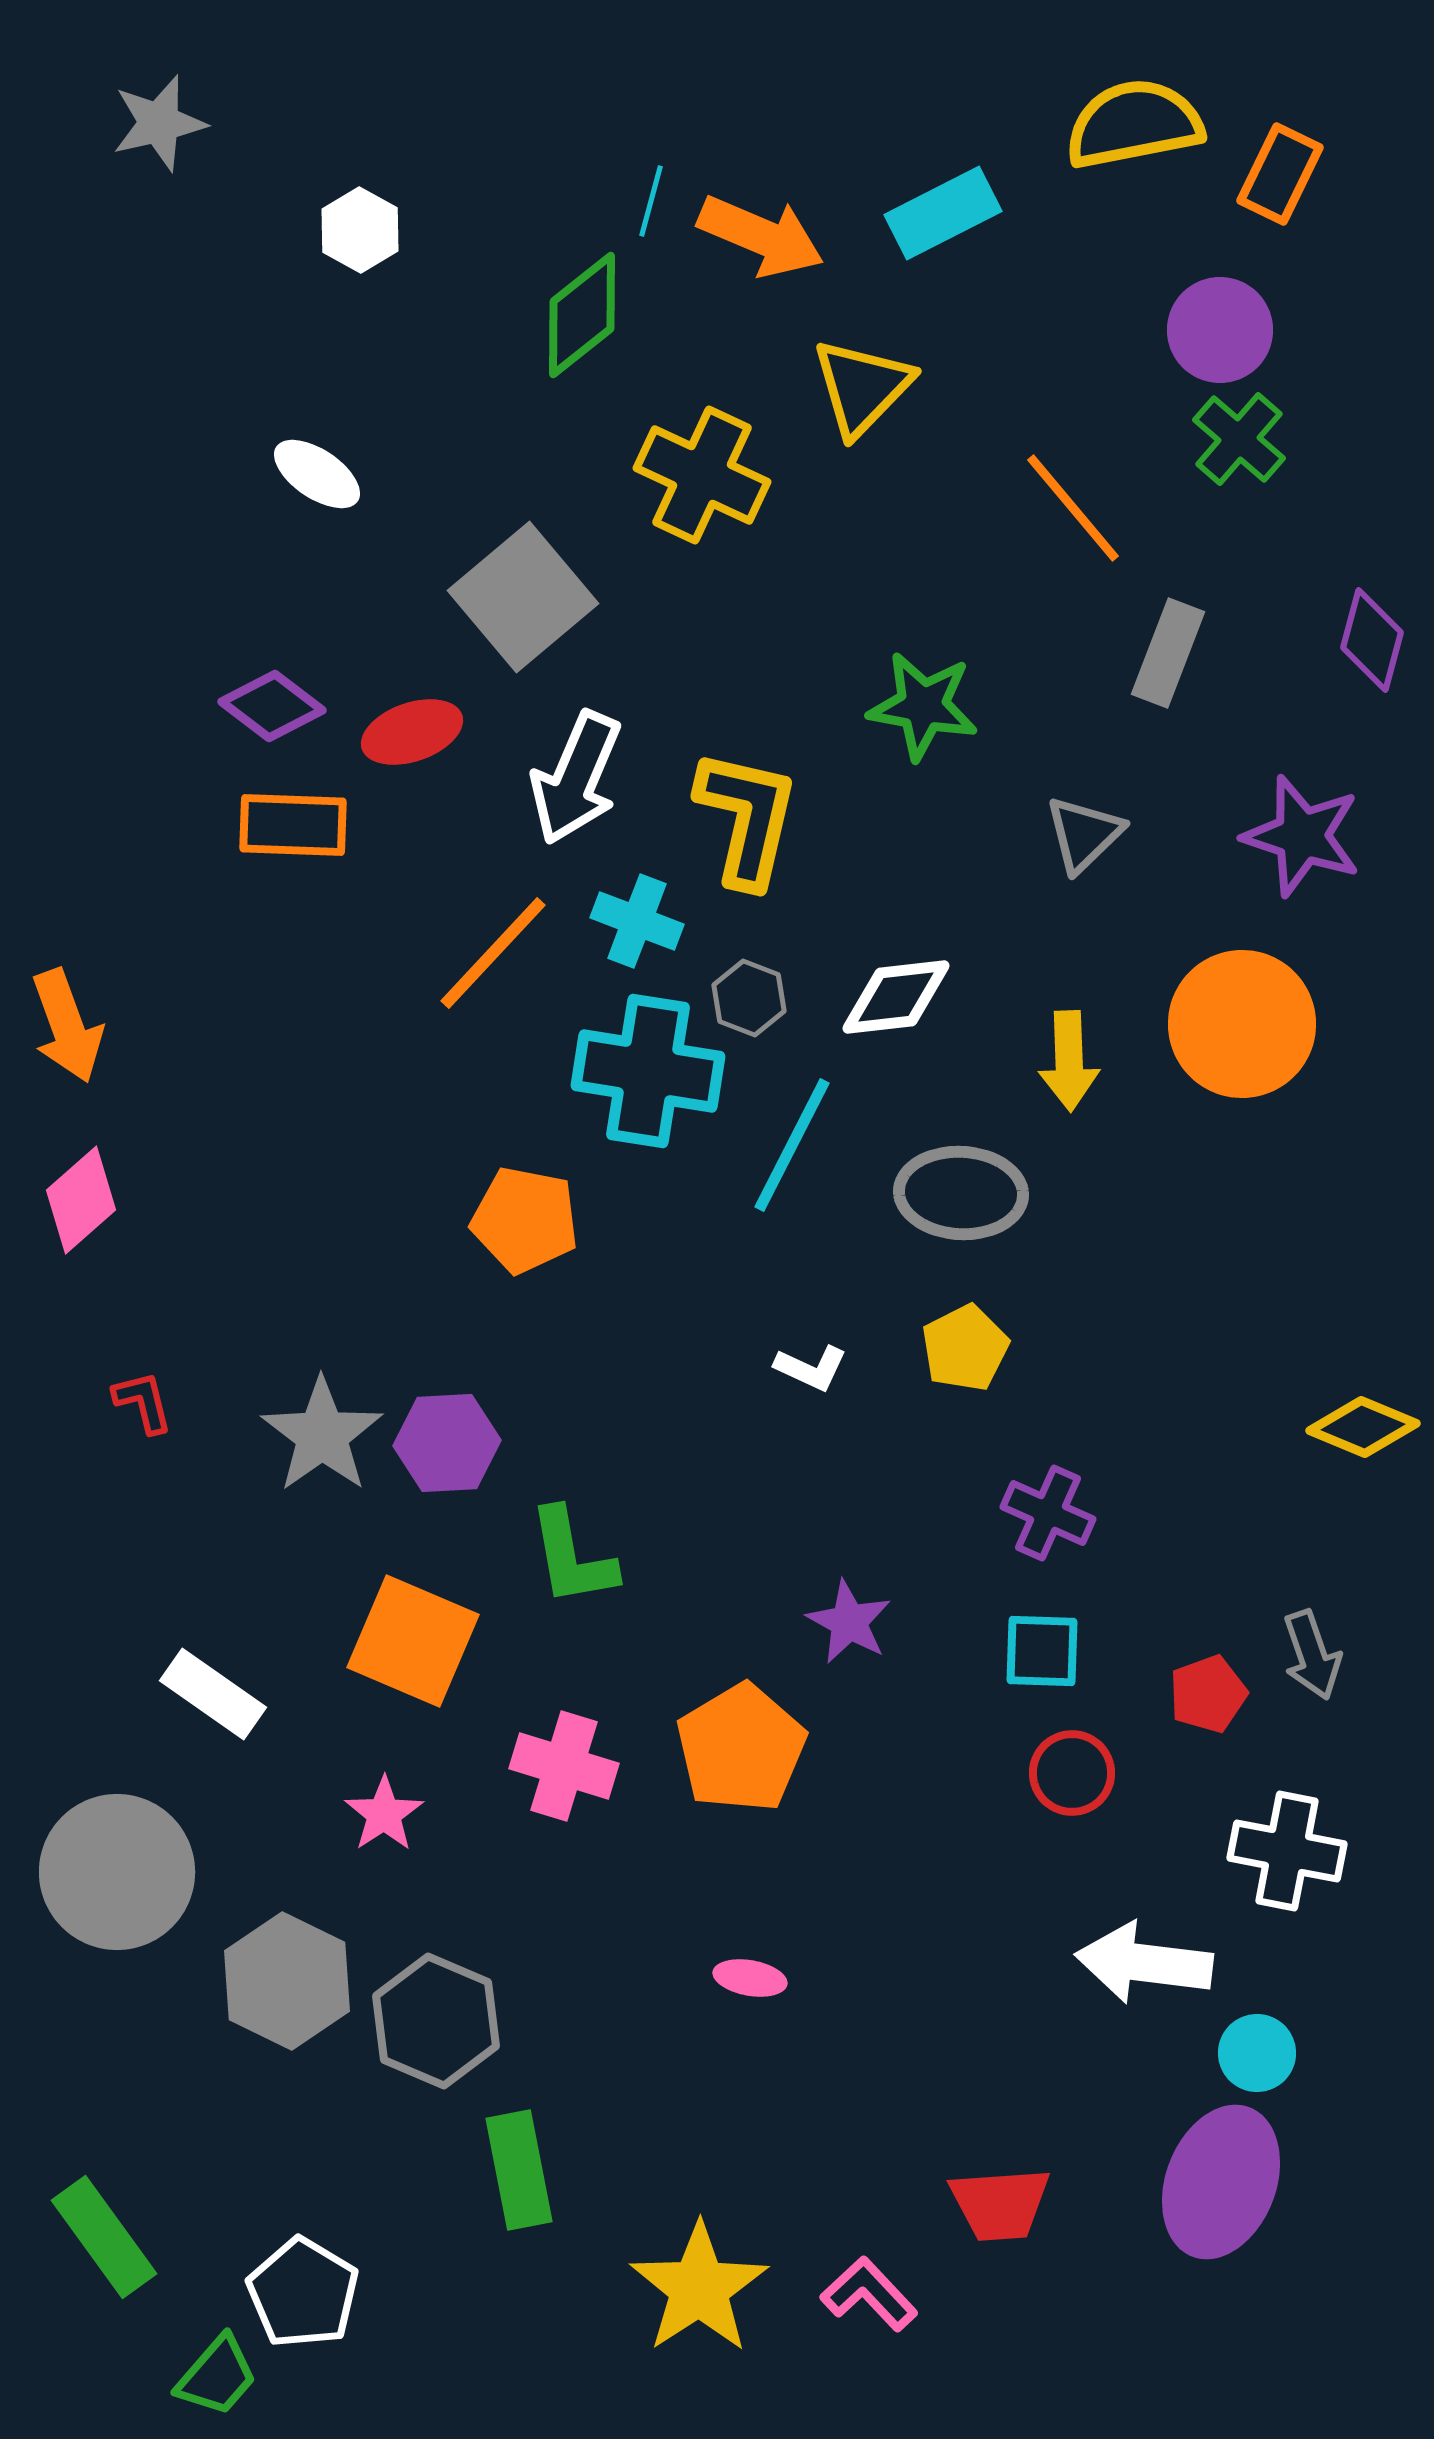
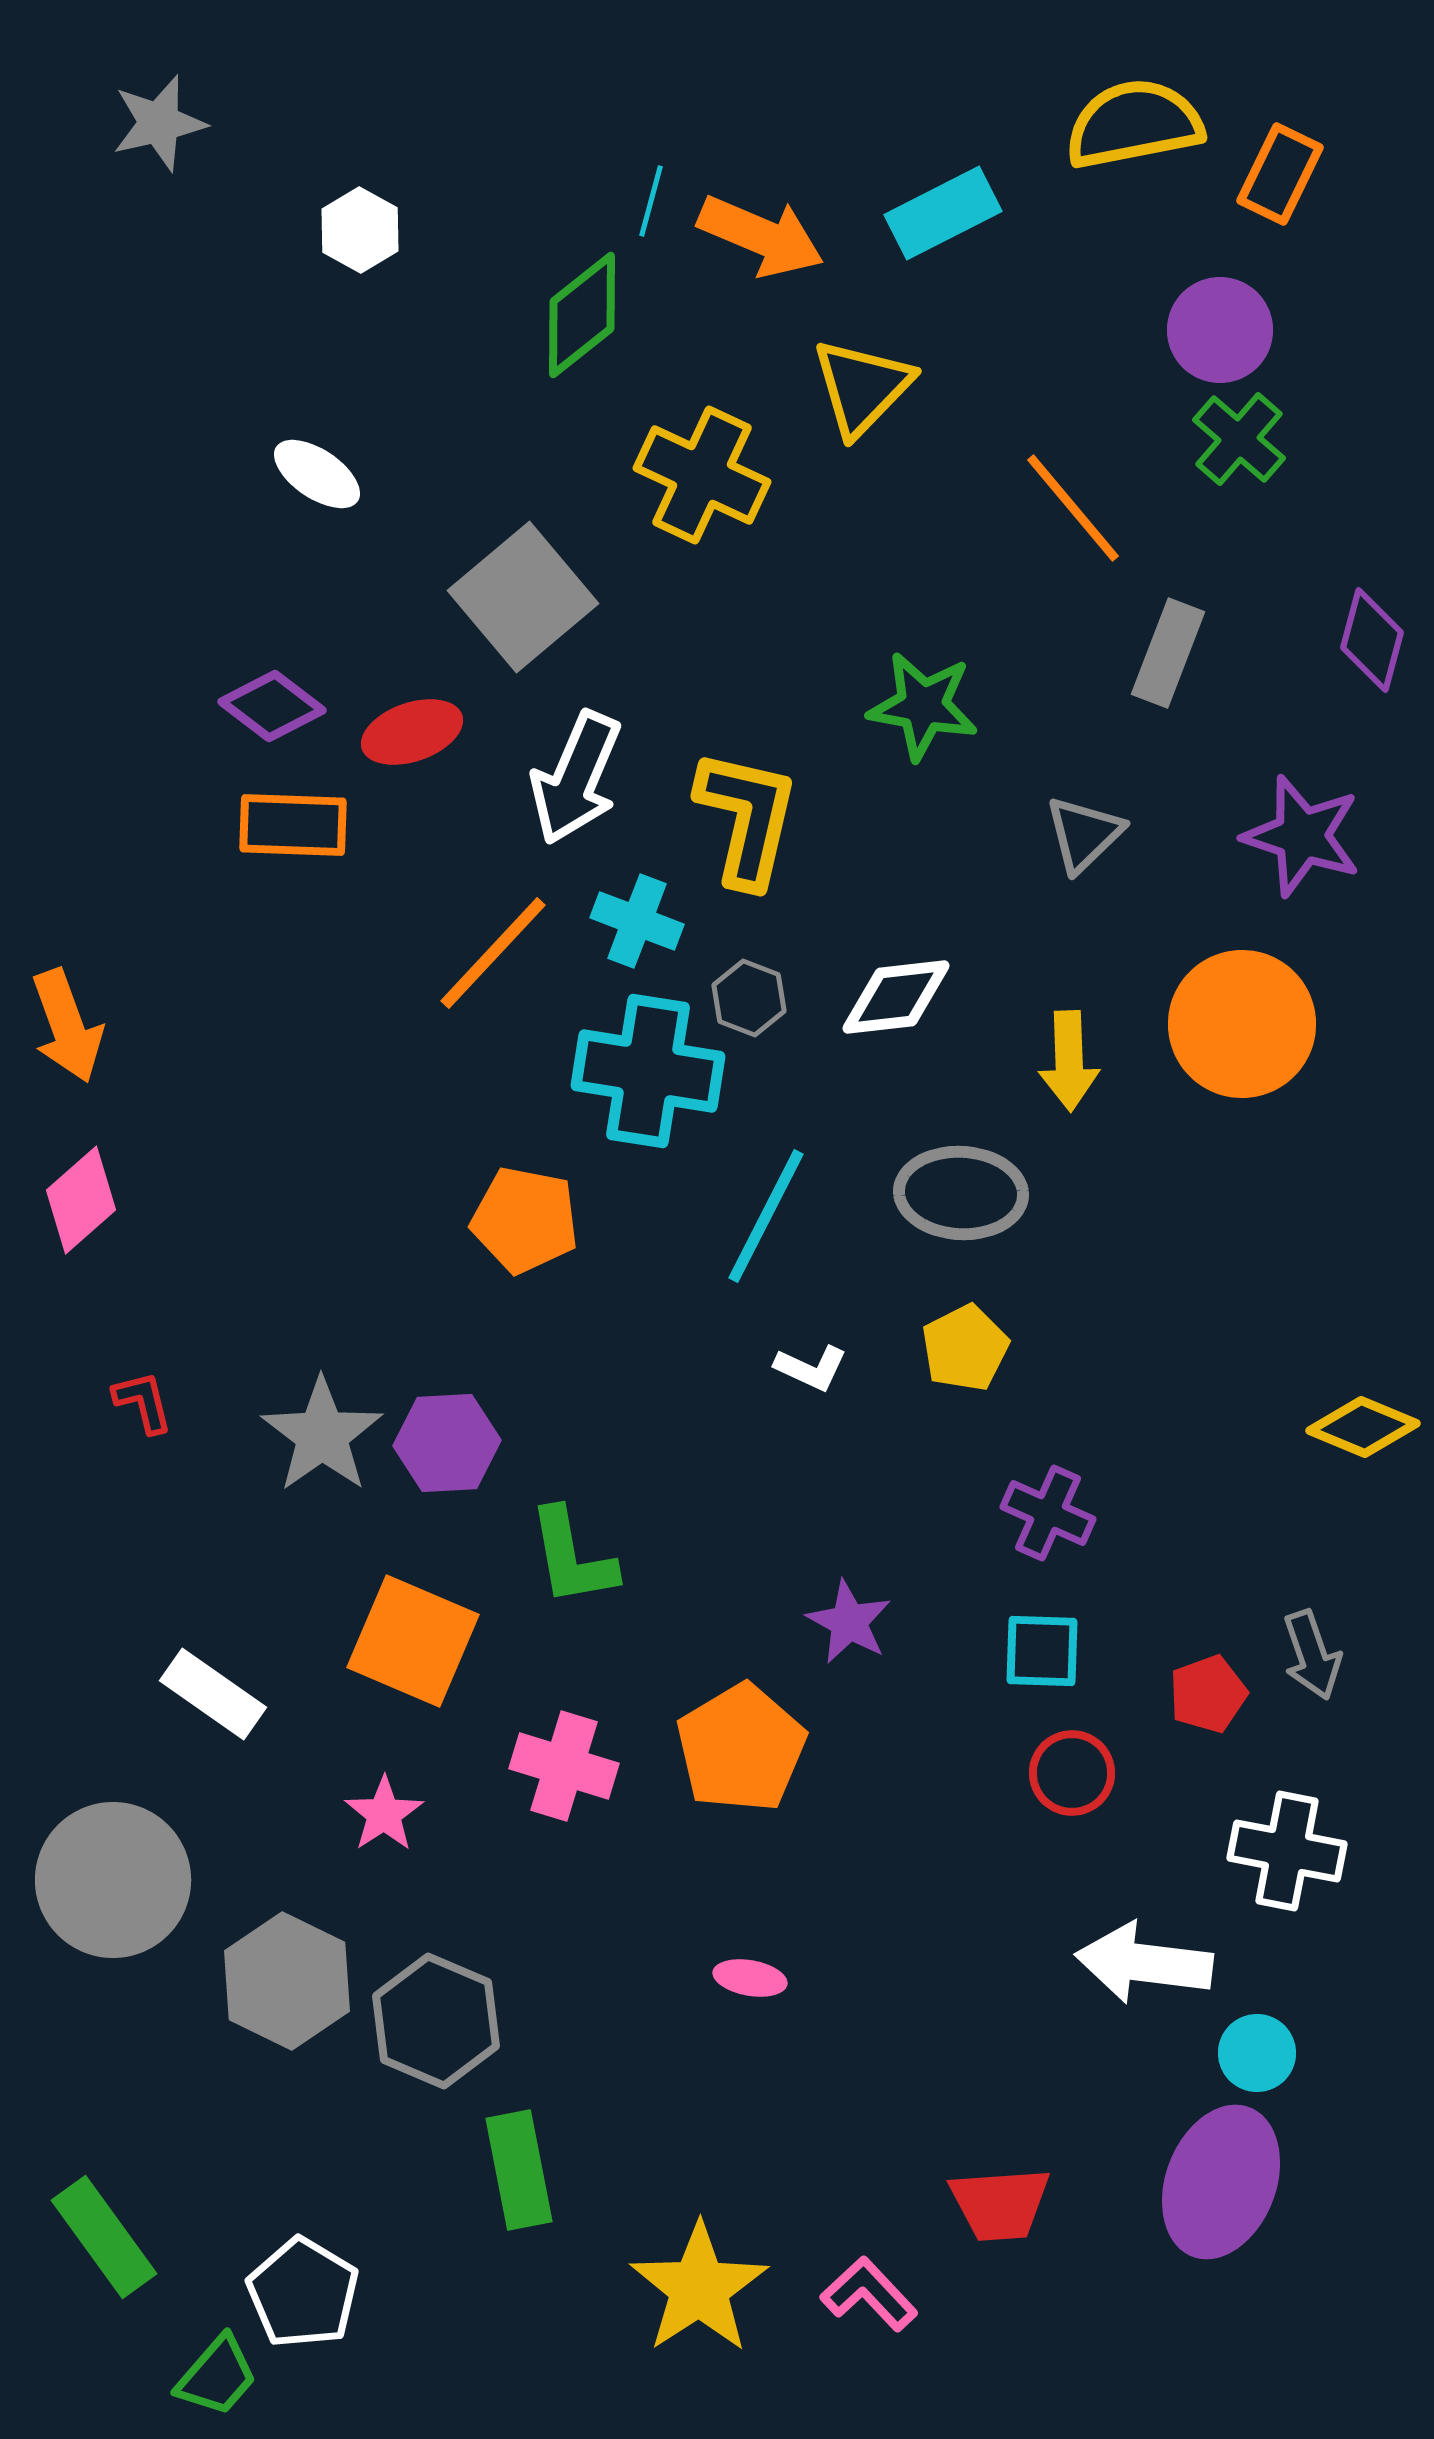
cyan line at (792, 1145): moved 26 px left, 71 px down
gray circle at (117, 1872): moved 4 px left, 8 px down
